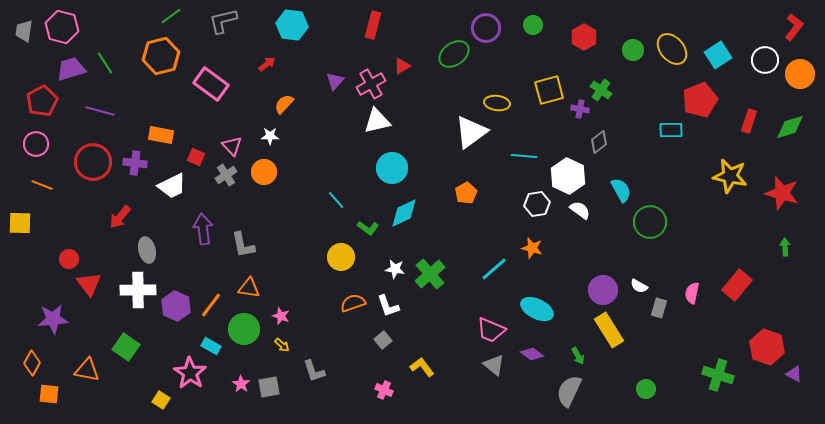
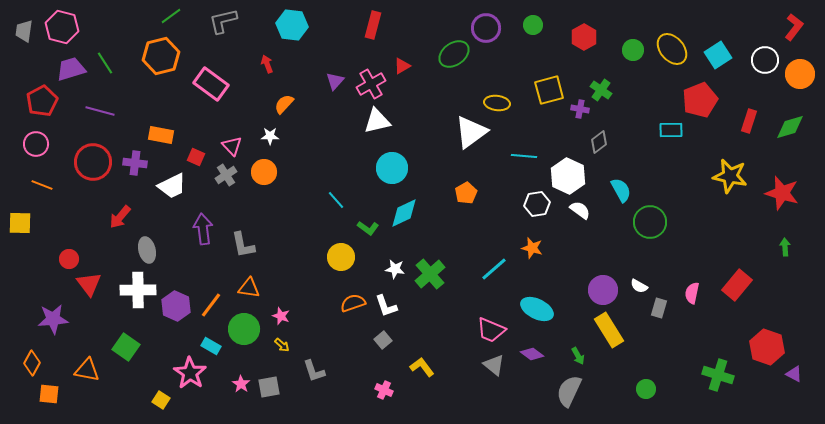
red arrow at (267, 64): rotated 72 degrees counterclockwise
white L-shape at (388, 306): moved 2 px left
